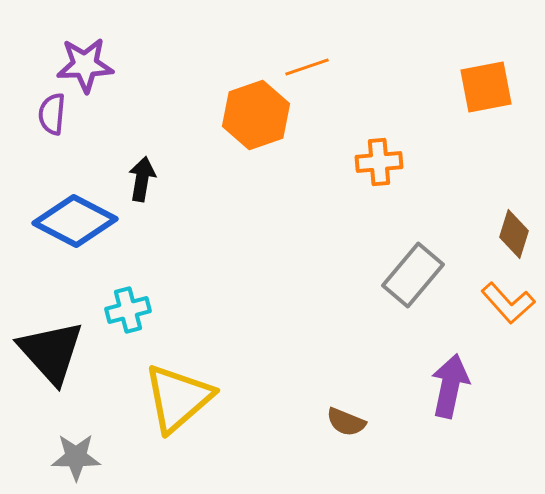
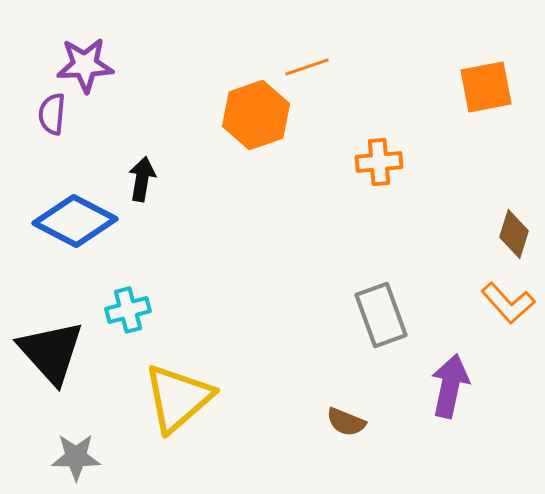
gray rectangle: moved 32 px left, 40 px down; rotated 60 degrees counterclockwise
